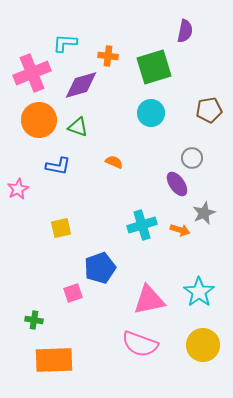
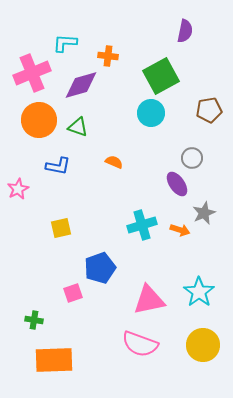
green square: moved 7 px right, 9 px down; rotated 12 degrees counterclockwise
